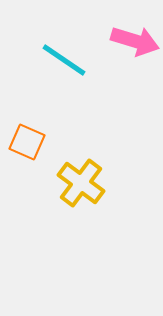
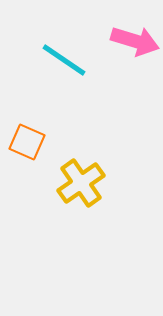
yellow cross: rotated 18 degrees clockwise
